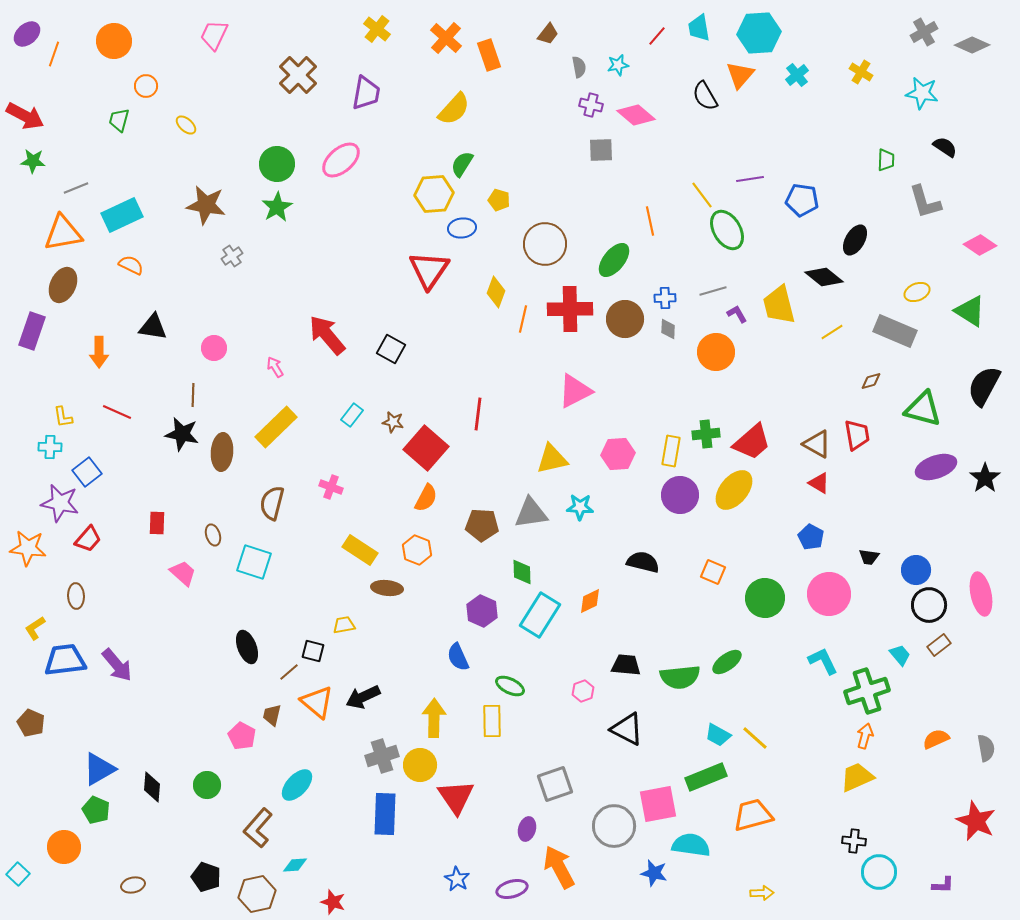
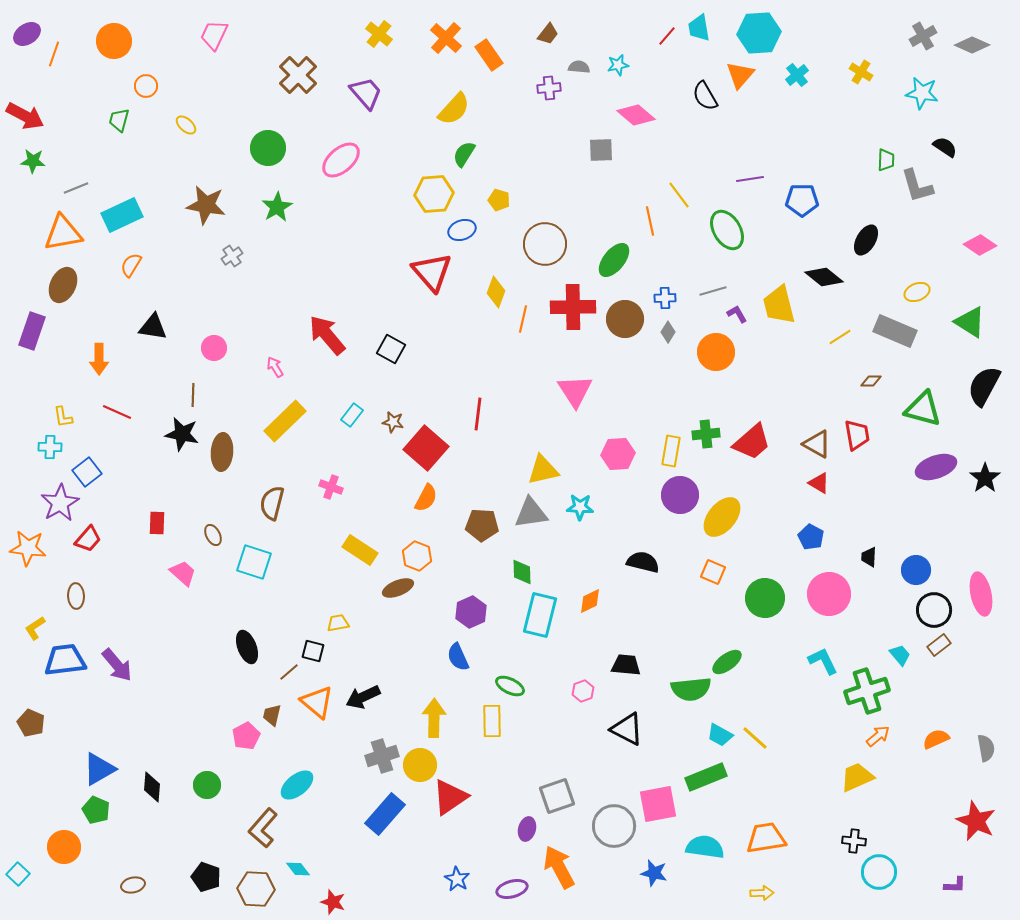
yellow cross at (377, 29): moved 2 px right, 5 px down
gray cross at (924, 32): moved 1 px left, 4 px down
purple ellipse at (27, 34): rotated 8 degrees clockwise
red line at (657, 36): moved 10 px right
orange rectangle at (489, 55): rotated 16 degrees counterclockwise
gray semicircle at (579, 67): rotated 75 degrees counterclockwise
purple trapezoid at (366, 93): rotated 51 degrees counterclockwise
purple cross at (591, 105): moved 42 px left, 17 px up; rotated 20 degrees counterclockwise
green circle at (277, 164): moved 9 px left, 16 px up
green semicircle at (462, 164): moved 2 px right, 10 px up
yellow line at (702, 195): moved 23 px left
blue pentagon at (802, 200): rotated 8 degrees counterclockwise
gray L-shape at (925, 202): moved 8 px left, 16 px up
blue ellipse at (462, 228): moved 2 px down; rotated 12 degrees counterclockwise
black ellipse at (855, 240): moved 11 px right
orange semicircle at (131, 265): rotated 85 degrees counterclockwise
red triangle at (429, 270): moved 3 px right, 2 px down; rotated 15 degrees counterclockwise
red cross at (570, 309): moved 3 px right, 2 px up
green triangle at (970, 311): moved 11 px down
gray diamond at (668, 329): moved 3 px down; rotated 30 degrees clockwise
yellow line at (832, 332): moved 8 px right, 5 px down
orange arrow at (99, 352): moved 7 px down
brown diamond at (871, 381): rotated 15 degrees clockwise
pink triangle at (575, 391): rotated 36 degrees counterclockwise
yellow rectangle at (276, 427): moved 9 px right, 6 px up
yellow triangle at (552, 459): moved 9 px left, 11 px down
yellow ellipse at (734, 490): moved 12 px left, 27 px down
purple star at (60, 503): rotated 30 degrees clockwise
brown ellipse at (213, 535): rotated 10 degrees counterclockwise
orange hexagon at (417, 550): moved 6 px down
black trapezoid at (869, 557): rotated 85 degrees clockwise
brown ellipse at (387, 588): moved 11 px right; rotated 28 degrees counterclockwise
black circle at (929, 605): moved 5 px right, 5 px down
purple hexagon at (482, 611): moved 11 px left, 1 px down; rotated 12 degrees clockwise
cyan rectangle at (540, 615): rotated 18 degrees counterclockwise
yellow trapezoid at (344, 625): moved 6 px left, 2 px up
green semicircle at (680, 677): moved 11 px right, 12 px down
cyan trapezoid at (718, 735): moved 2 px right
pink pentagon at (242, 736): moved 4 px right; rotated 16 degrees clockwise
orange arrow at (865, 736): moved 13 px right; rotated 35 degrees clockwise
gray square at (555, 784): moved 2 px right, 12 px down
cyan ellipse at (297, 785): rotated 8 degrees clockwise
red triangle at (456, 797): moved 6 px left; rotated 30 degrees clockwise
blue rectangle at (385, 814): rotated 39 degrees clockwise
orange trapezoid at (753, 815): moved 13 px right, 23 px down; rotated 6 degrees clockwise
brown L-shape at (258, 828): moved 5 px right
cyan semicircle at (691, 845): moved 14 px right, 2 px down
cyan diamond at (295, 865): moved 3 px right, 4 px down; rotated 55 degrees clockwise
purple L-shape at (943, 885): moved 12 px right
brown hexagon at (257, 894): moved 1 px left, 5 px up; rotated 15 degrees clockwise
